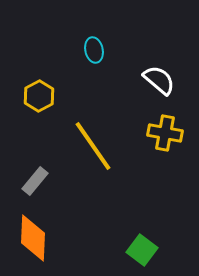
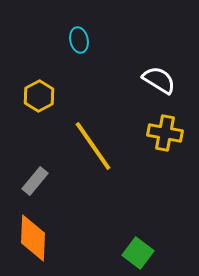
cyan ellipse: moved 15 px left, 10 px up
white semicircle: rotated 8 degrees counterclockwise
green square: moved 4 px left, 3 px down
